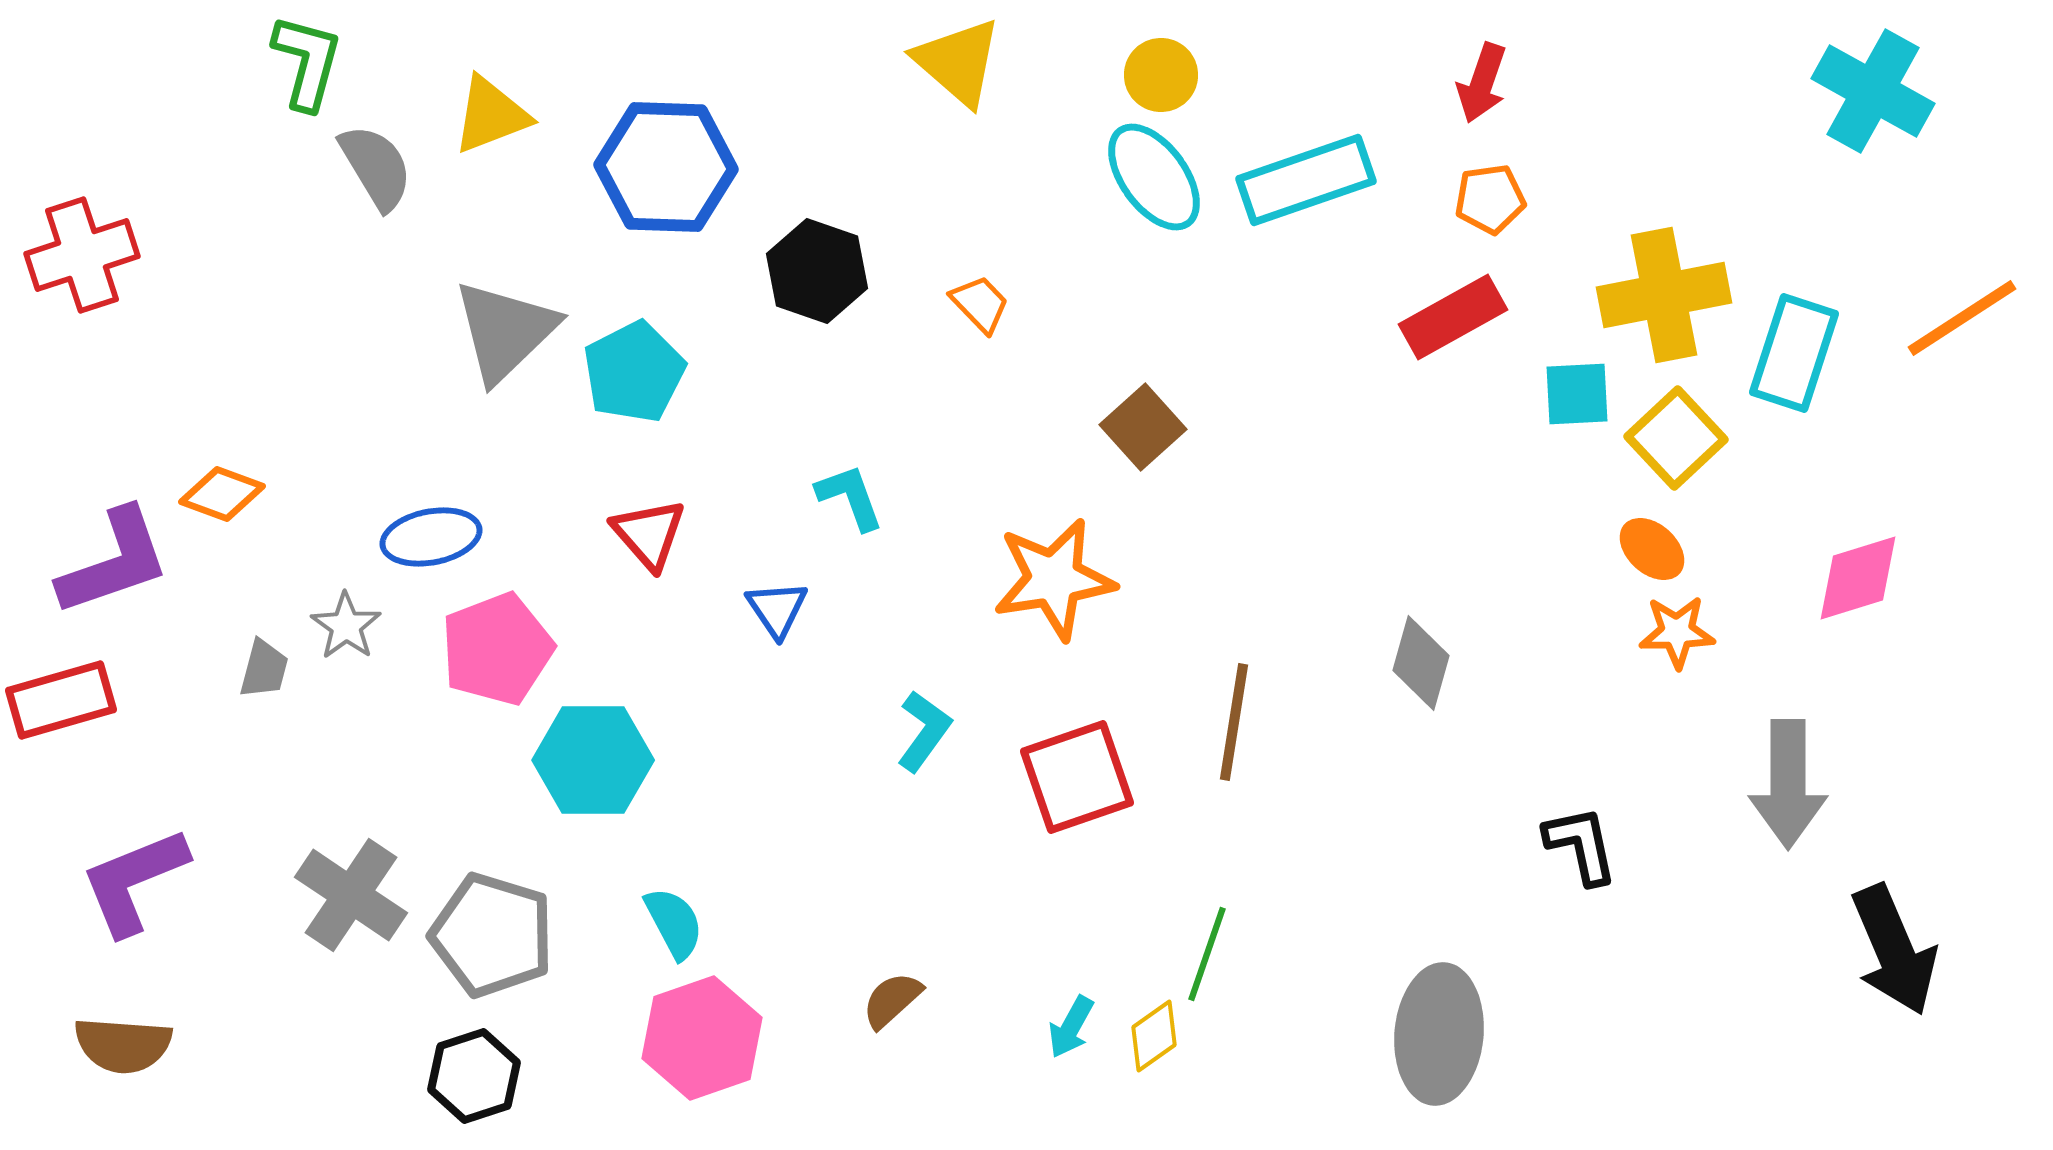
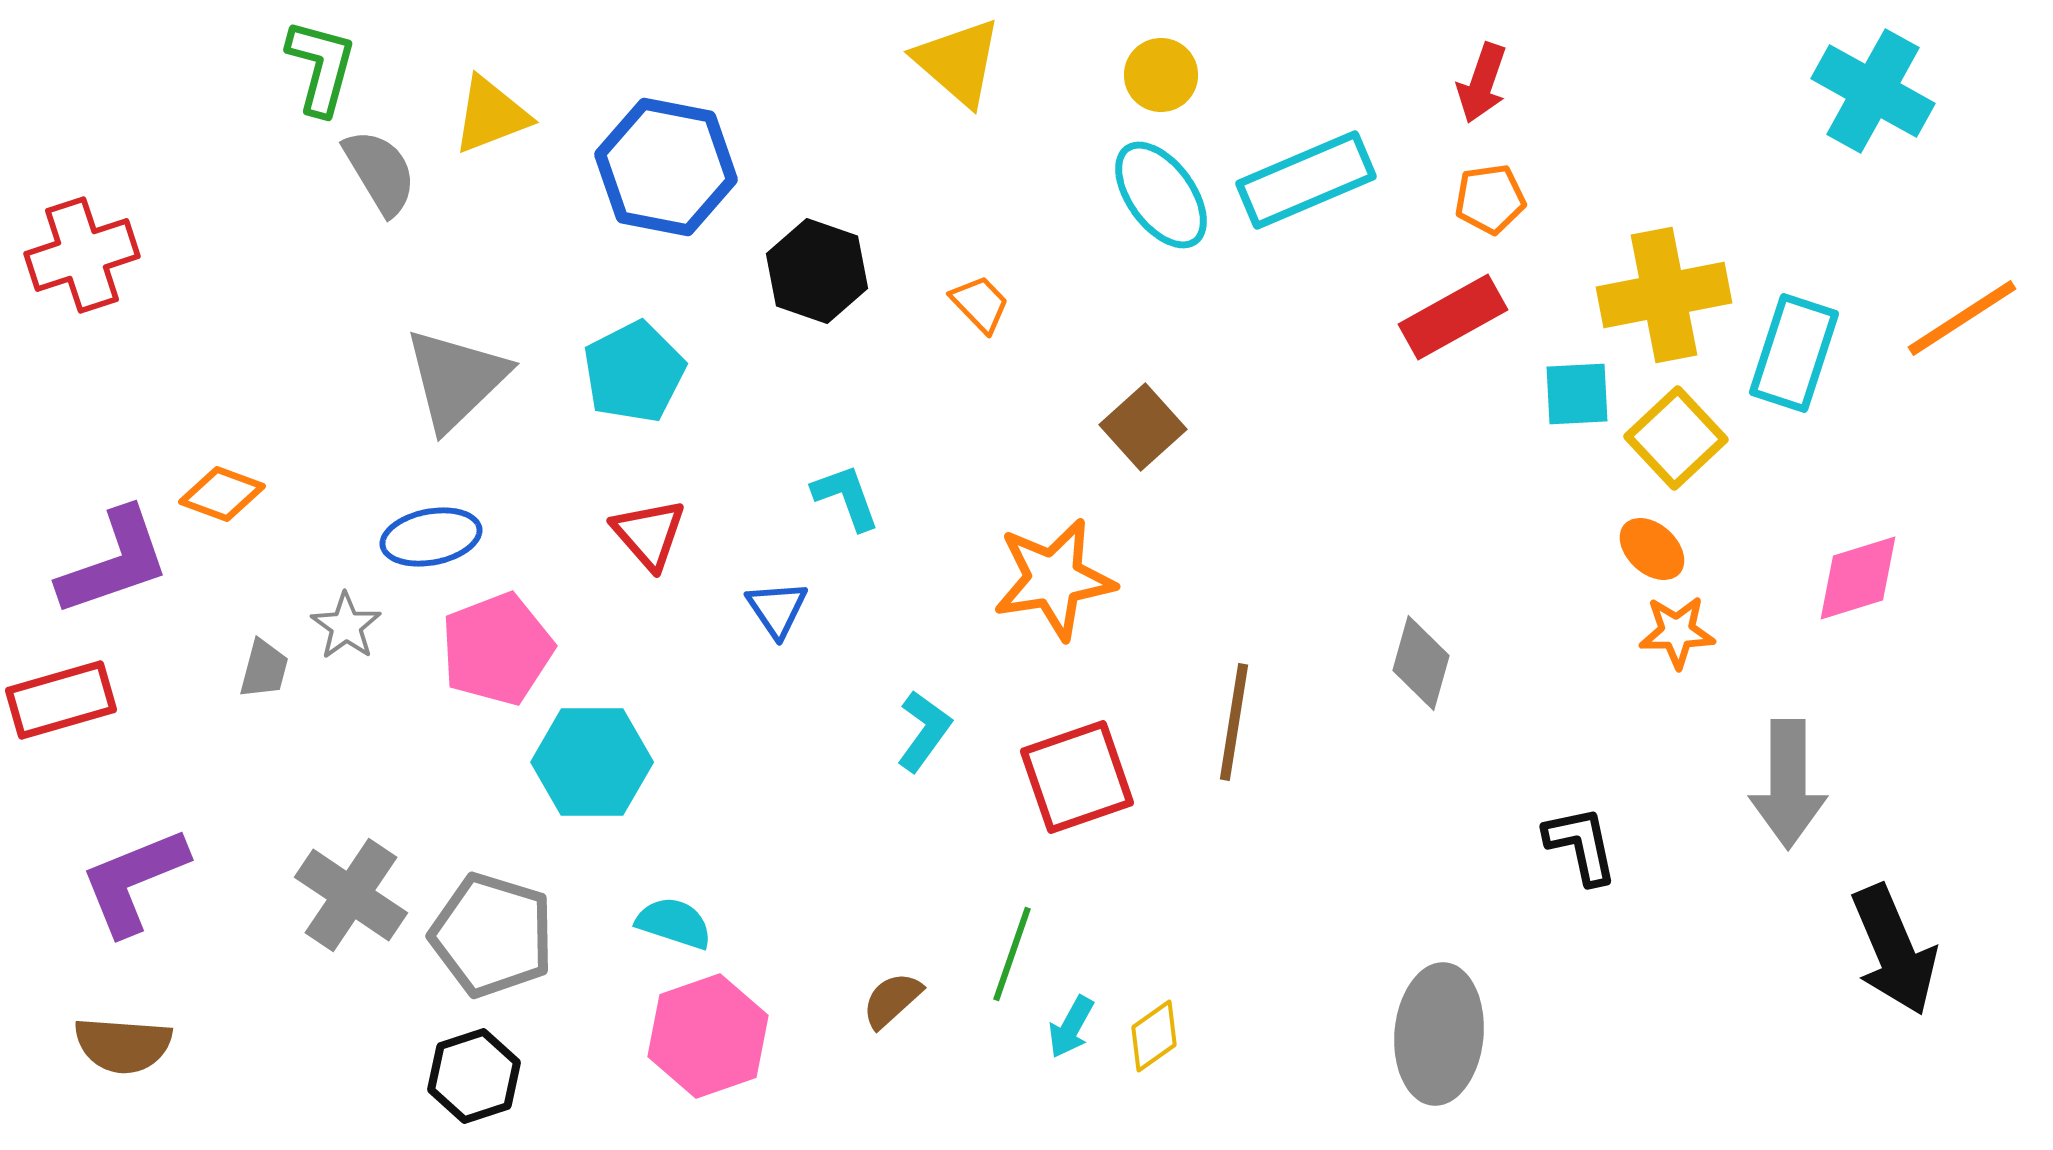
green L-shape at (307, 62): moved 14 px right, 5 px down
gray semicircle at (376, 167): moved 4 px right, 5 px down
blue hexagon at (666, 167): rotated 9 degrees clockwise
cyan ellipse at (1154, 177): moved 7 px right, 18 px down
cyan rectangle at (1306, 180): rotated 4 degrees counterclockwise
gray triangle at (505, 331): moved 49 px left, 48 px down
cyan L-shape at (850, 497): moved 4 px left
cyan hexagon at (593, 760): moved 1 px left, 2 px down
cyan semicircle at (674, 923): rotated 44 degrees counterclockwise
green line at (1207, 954): moved 195 px left
pink hexagon at (702, 1038): moved 6 px right, 2 px up
